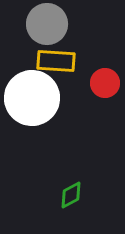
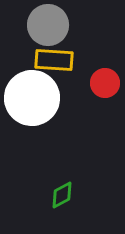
gray circle: moved 1 px right, 1 px down
yellow rectangle: moved 2 px left, 1 px up
green diamond: moved 9 px left
